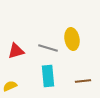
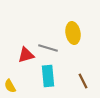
yellow ellipse: moved 1 px right, 6 px up
red triangle: moved 10 px right, 4 px down
brown line: rotated 70 degrees clockwise
yellow semicircle: rotated 96 degrees counterclockwise
